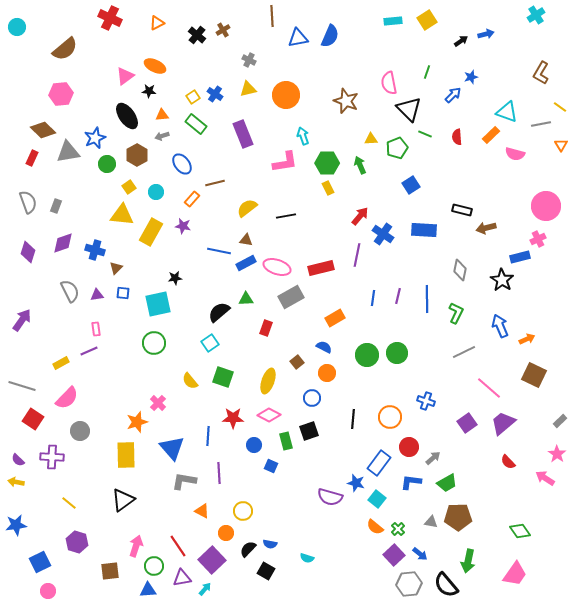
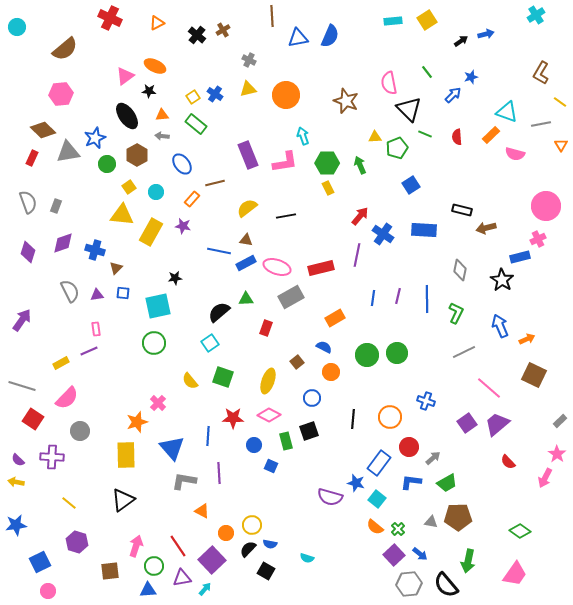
green line at (427, 72): rotated 56 degrees counterclockwise
yellow line at (560, 107): moved 5 px up
purple rectangle at (243, 134): moved 5 px right, 21 px down
gray arrow at (162, 136): rotated 24 degrees clockwise
yellow triangle at (371, 139): moved 4 px right, 2 px up
cyan square at (158, 304): moved 2 px down
orange circle at (327, 373): moved 4 px right, 1 px up
purple trapezoid at (503, 423): moved 6 px left, 1 px down
pink arrow at (545, 478): rotated 96 degrees counterclockwise
yellow circle at (243, 511): moved 9 px right, 14 px down
green diamond at (520, 531): rotated 20 degrees counterclockwise
